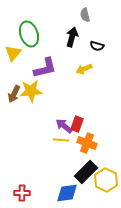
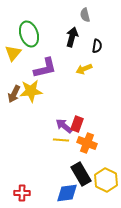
black semicircle: rotated 96 degrees counterclockwise
black rectangle: moved 5 px left, 2 px down; rotated 75 degrees counterclockwise
